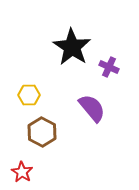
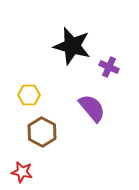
black star: moved 1 px up; rotated 18 degrees counterclockwise
red star: rotated 20 degrees counterclockwise
